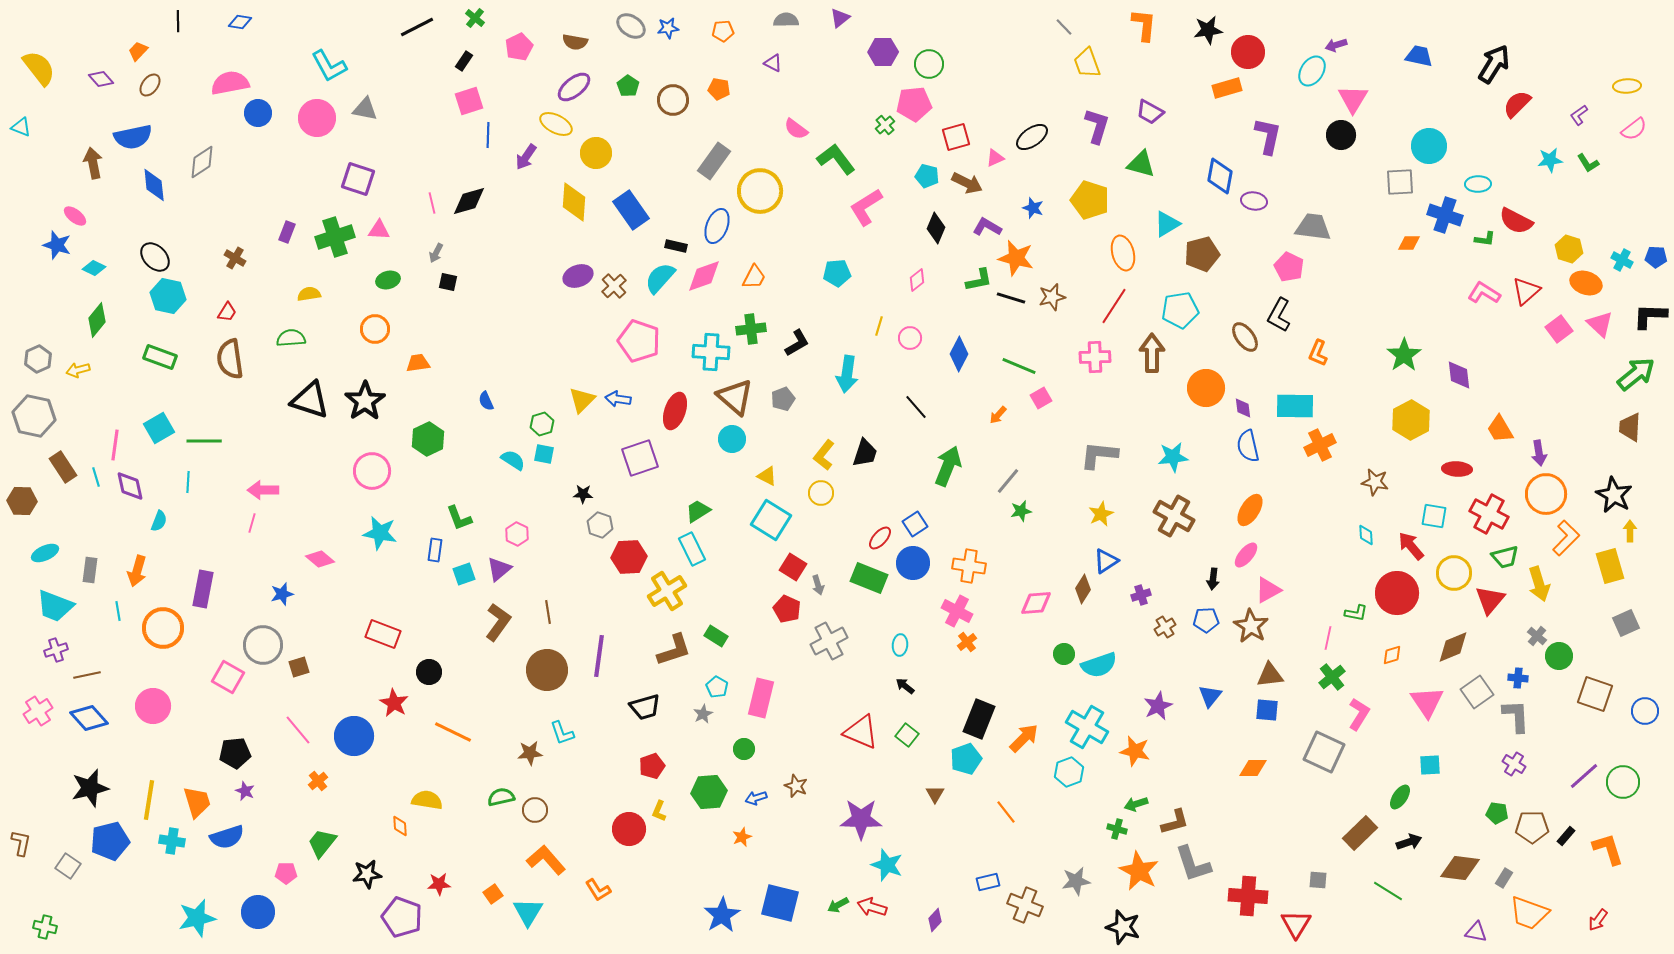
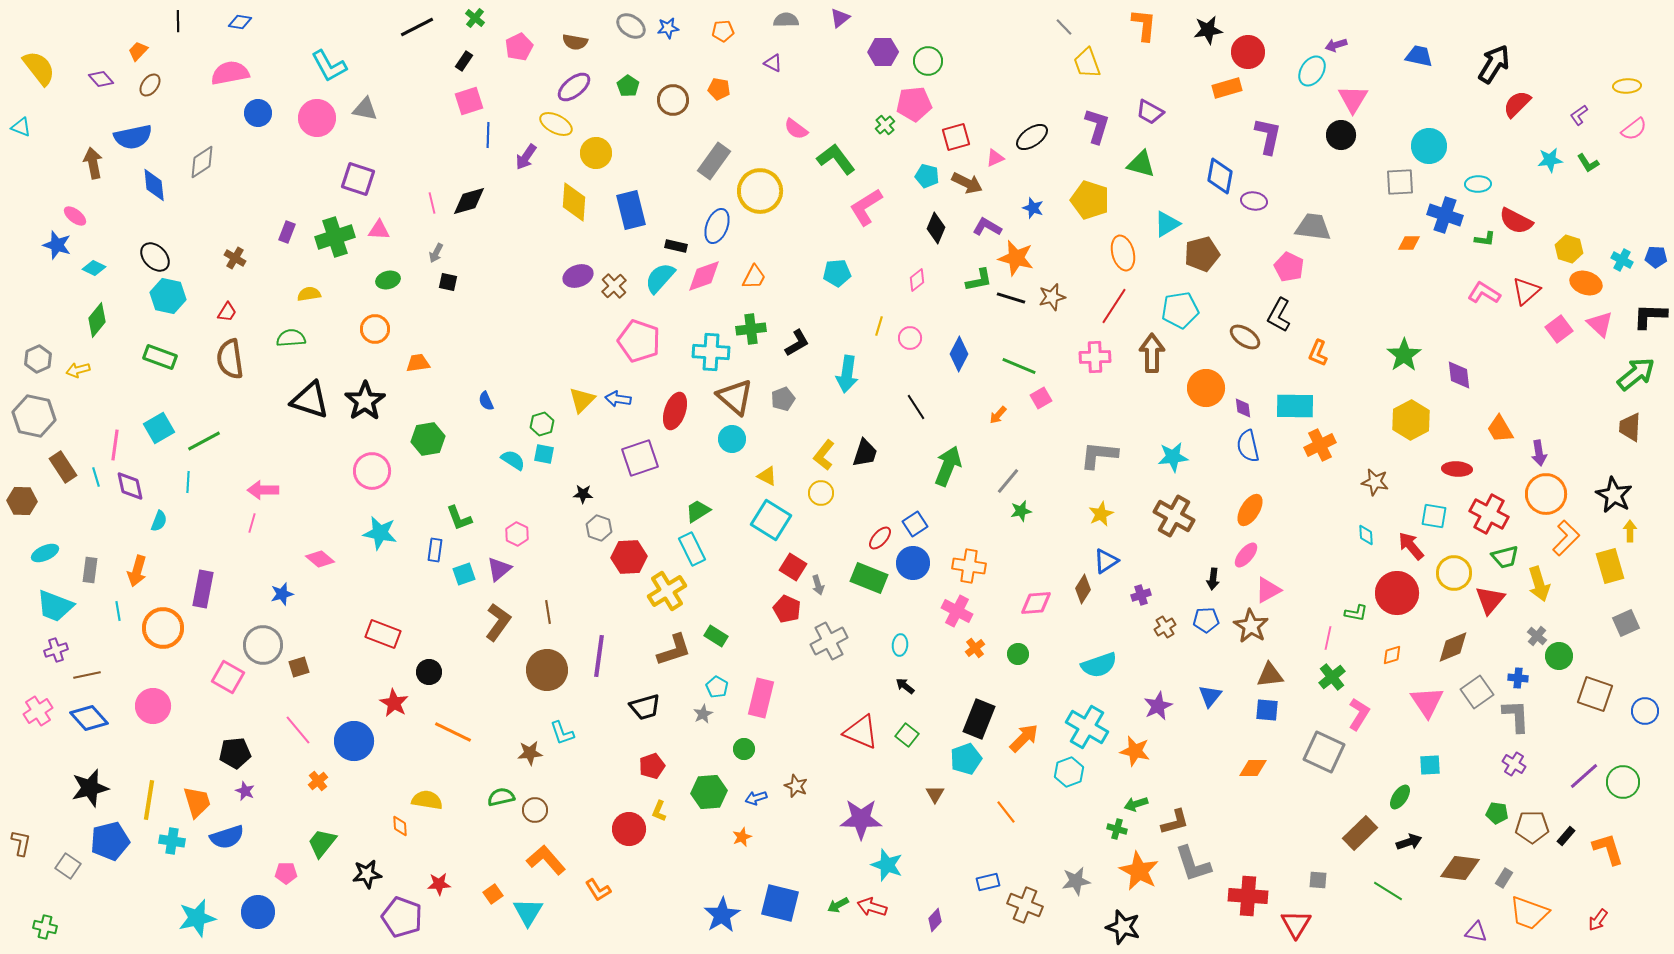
green circle at (929, 64): moved 1 px left, 3 px up
pink semicircle at (230, 83): moved 10 px up
blue rectangle at (631, 210): rotated 21 degrees clockwise
brown ellipse at (1245, 337): rotated 20 degrees counterclockwise
black line at (916, 407): rotated 8 degrees clockwise
green hexagon at (428, 439): rotated 16 degrees clockwise
green line at (204, 441): rotated 28 degrees counterclockwise
gray hexagon at (600, 525): moved 1 px left, 3 px down
orange cross at (967, 642): moved 8 px right, 6 px down
green circle at (1064, 654): moved 46 px left
blue circle at (354, 736): moved 5 px down
